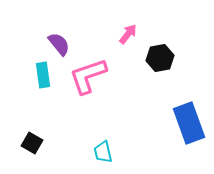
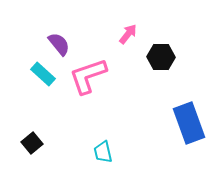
black hexagon: moved 1 px right, 1 px up; rotated 12 degrees clockwise
cyan rectangle: moved 1 px up; rotated 40 degrees counterclockwise
black square: rotated 20 degrees clockwise
